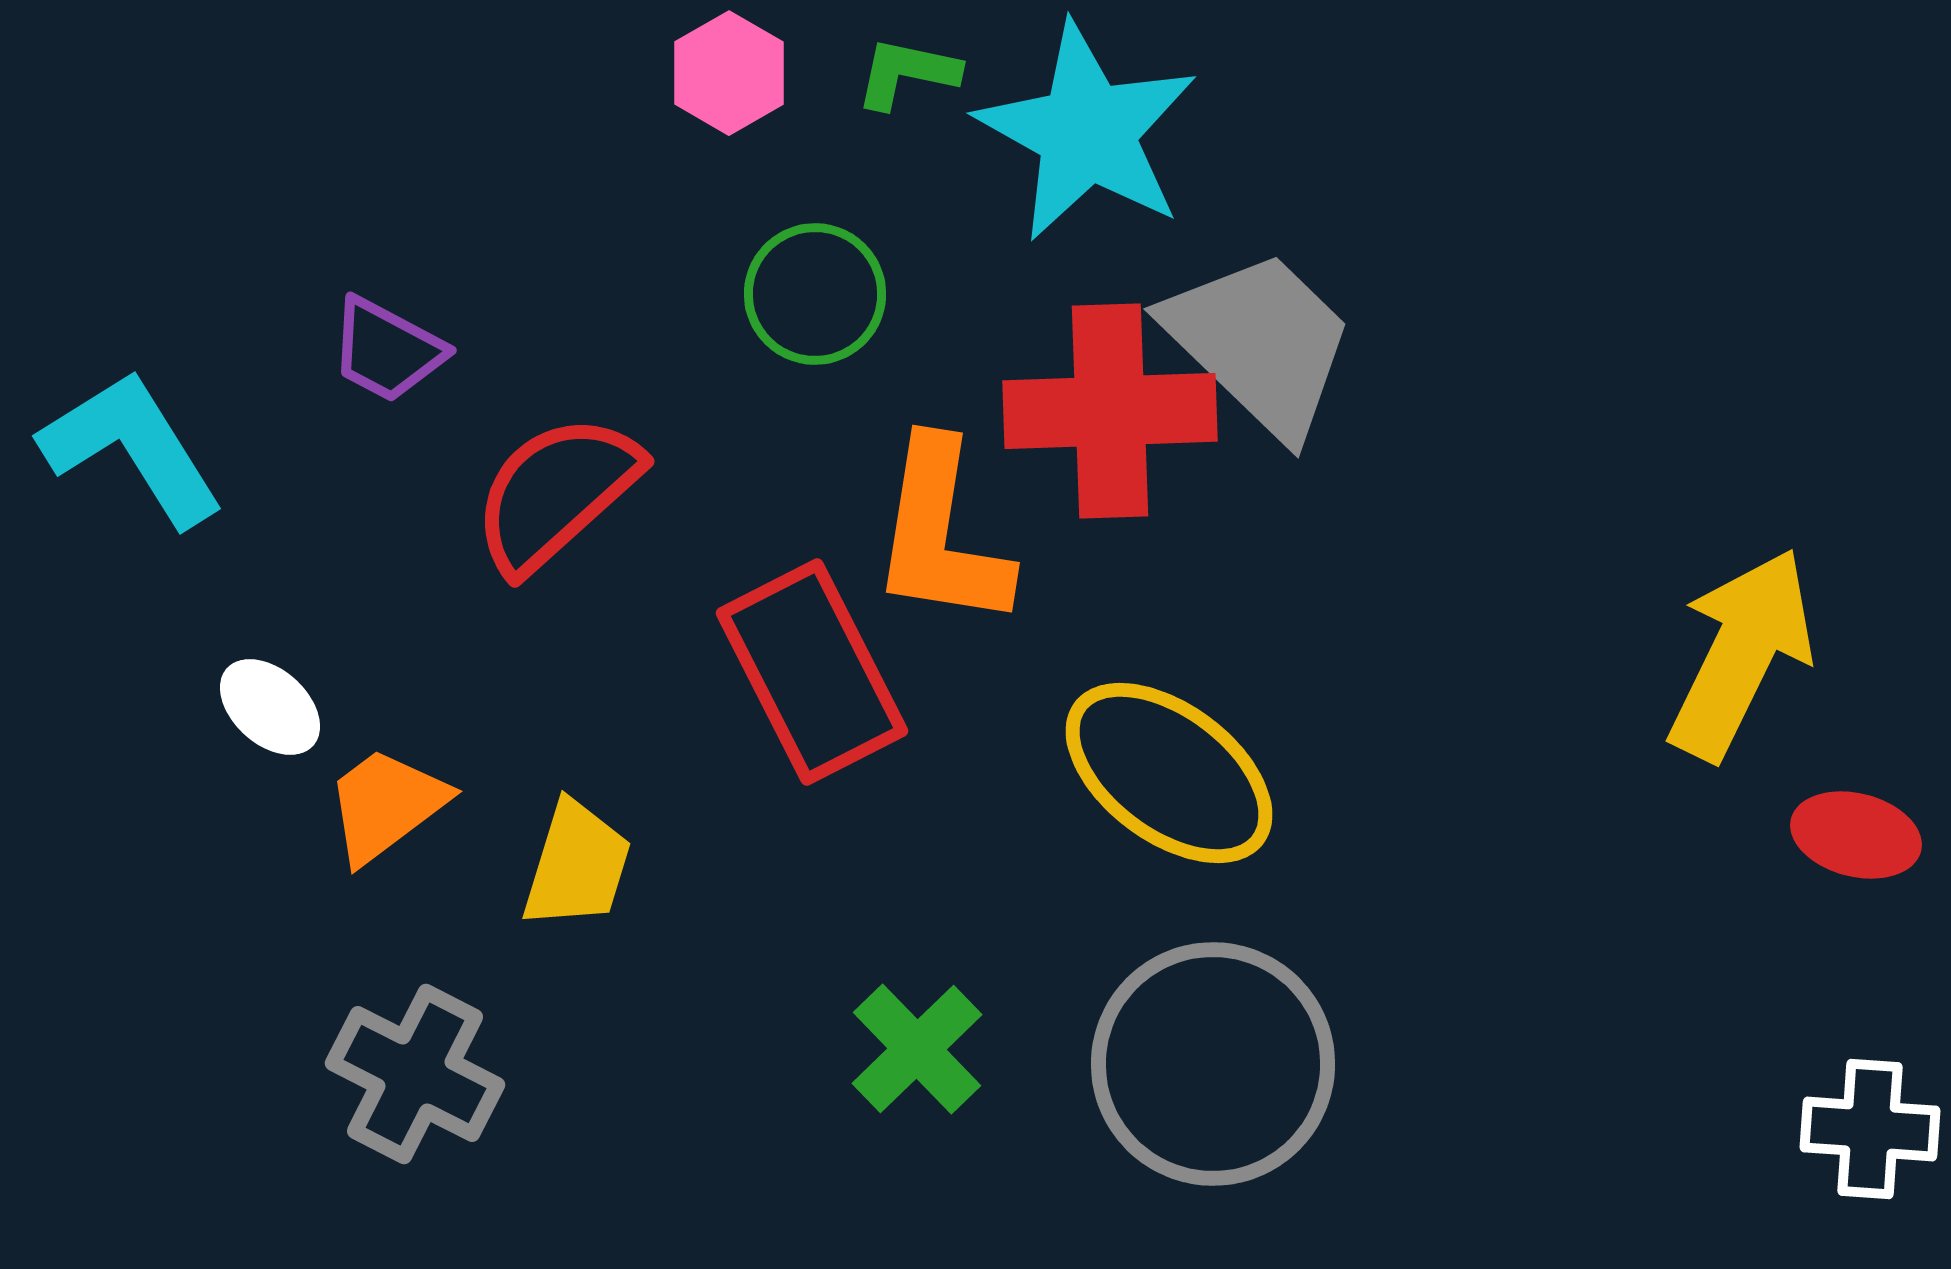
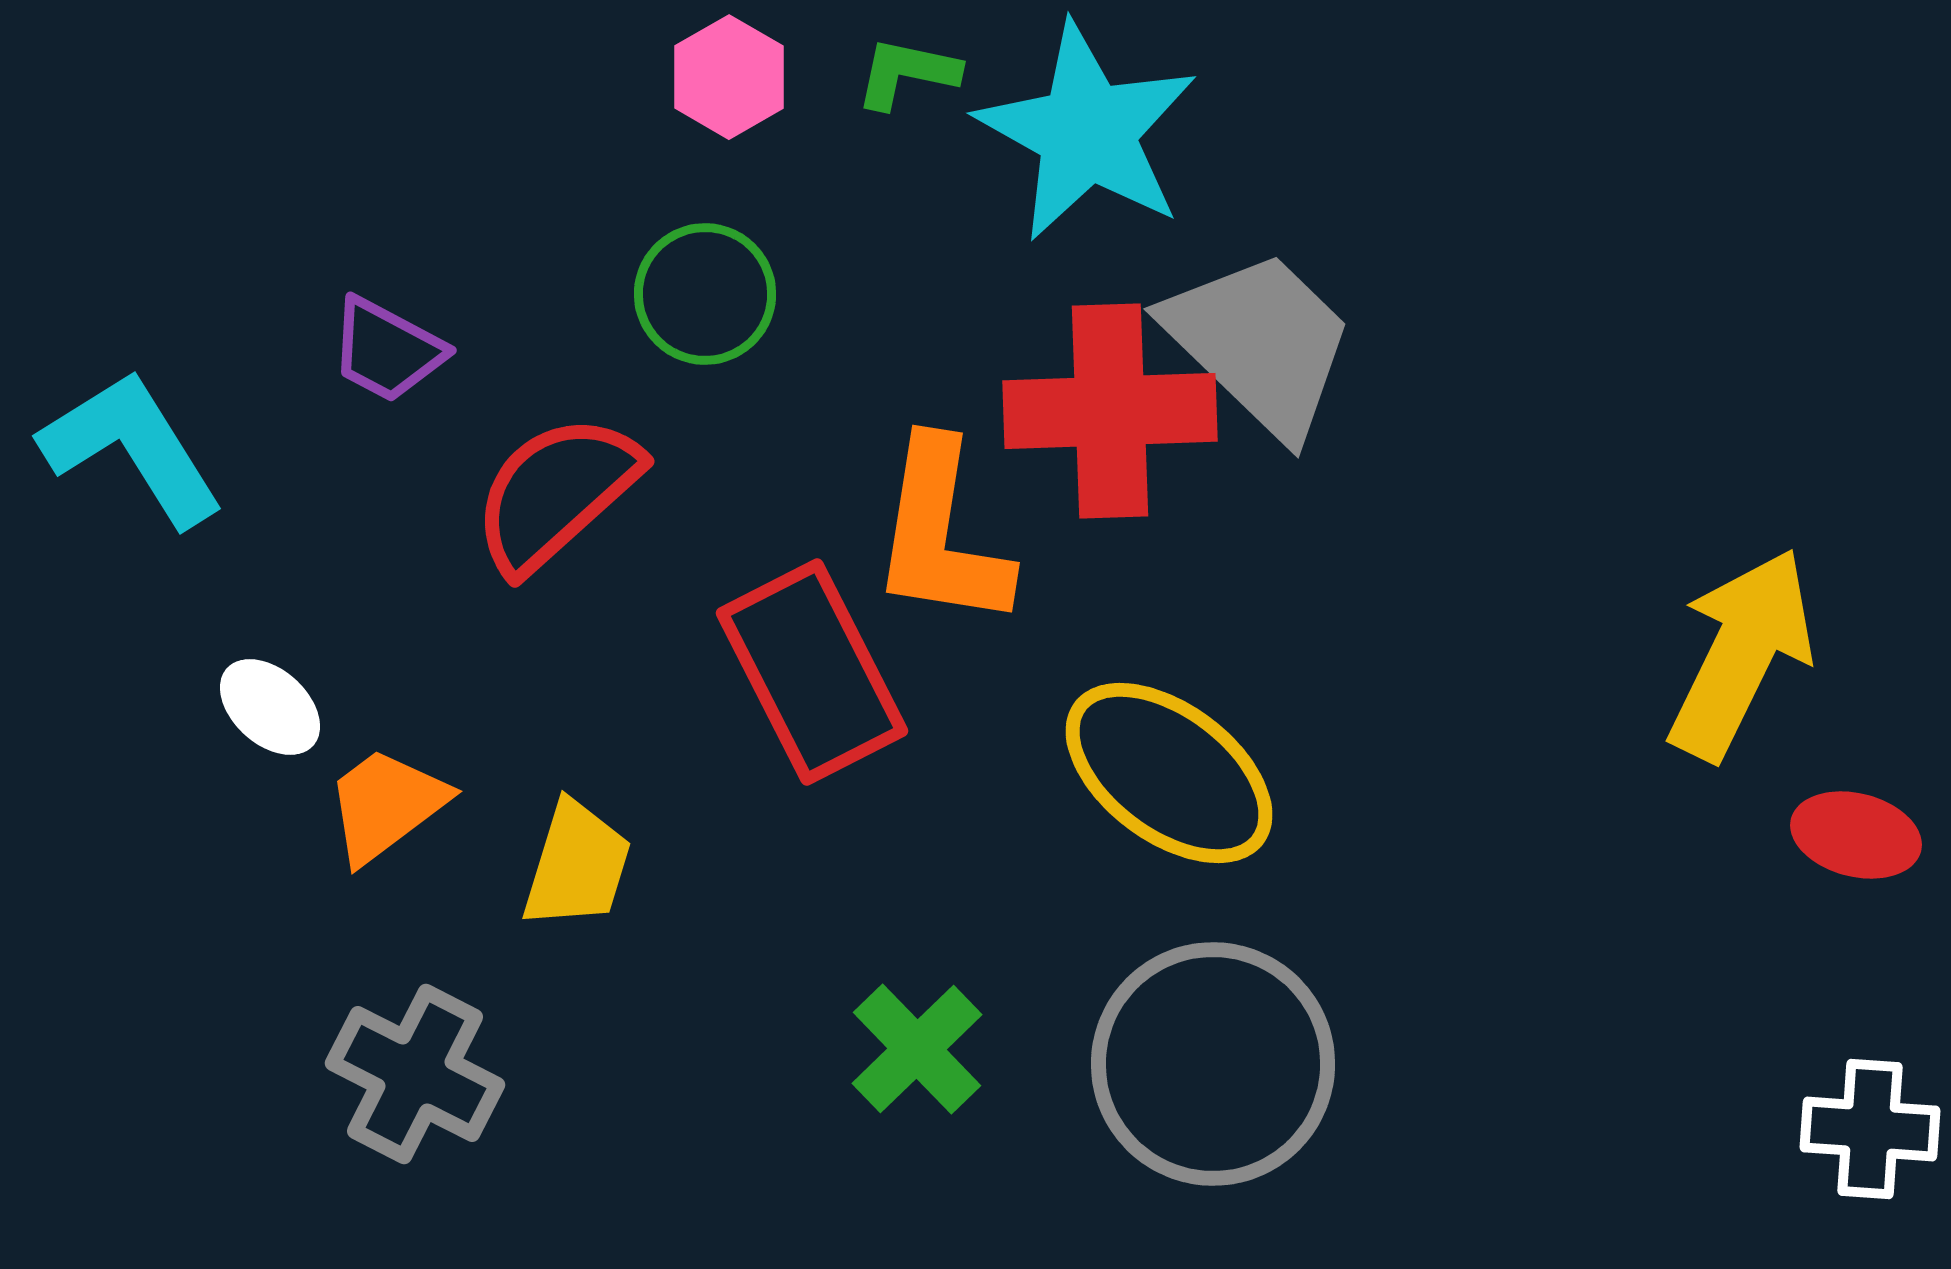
pink hexagon: moved 4 px down
green circle: moved 110 px left
